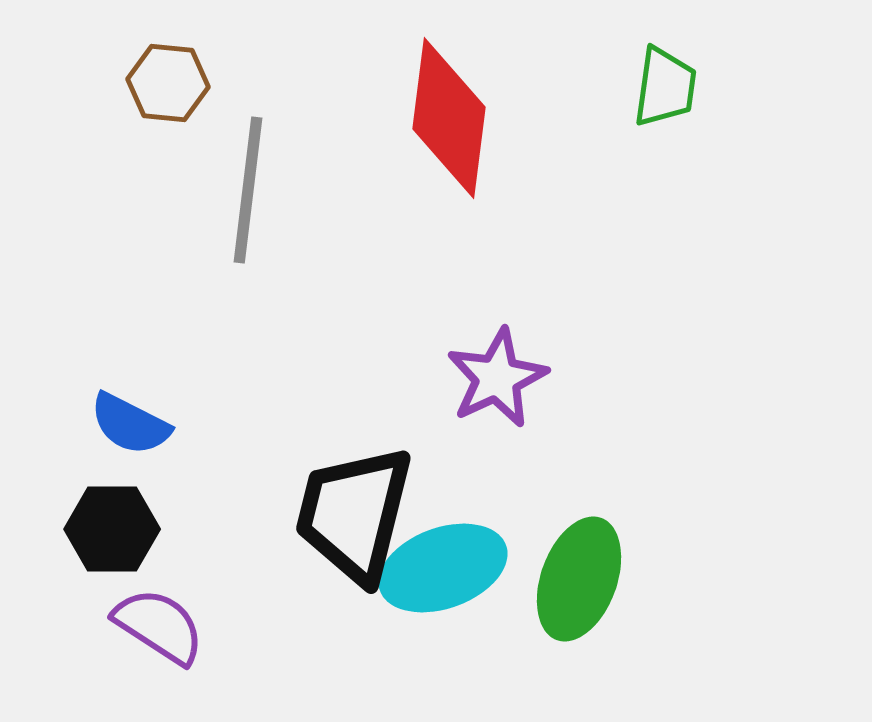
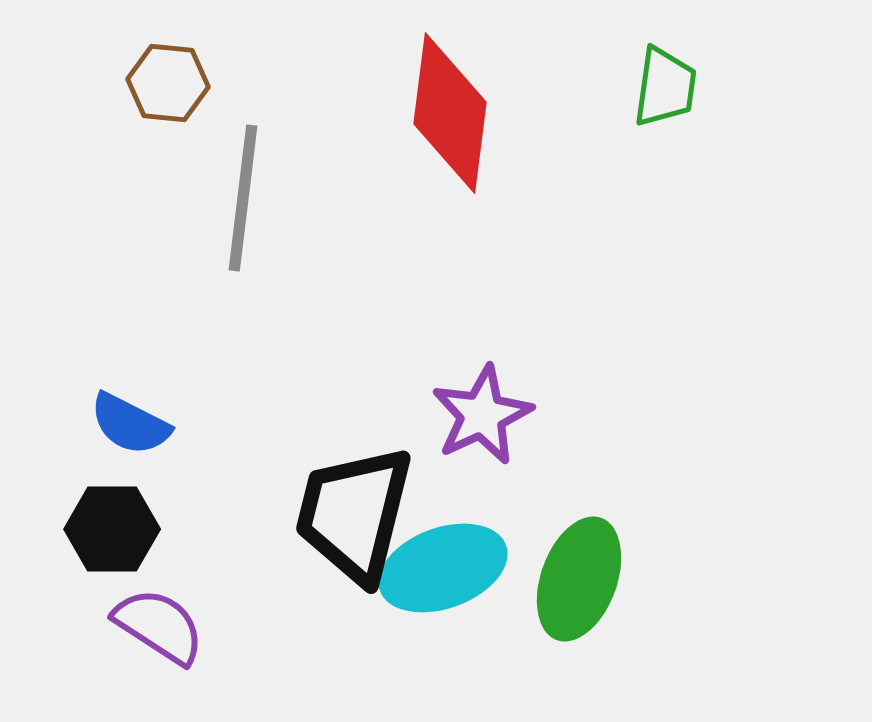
red diamond: moved 1 px right, 5 px up
gray line: moved 5 px left, 8 px down
purple star: moved 15 px left, 37 px down
